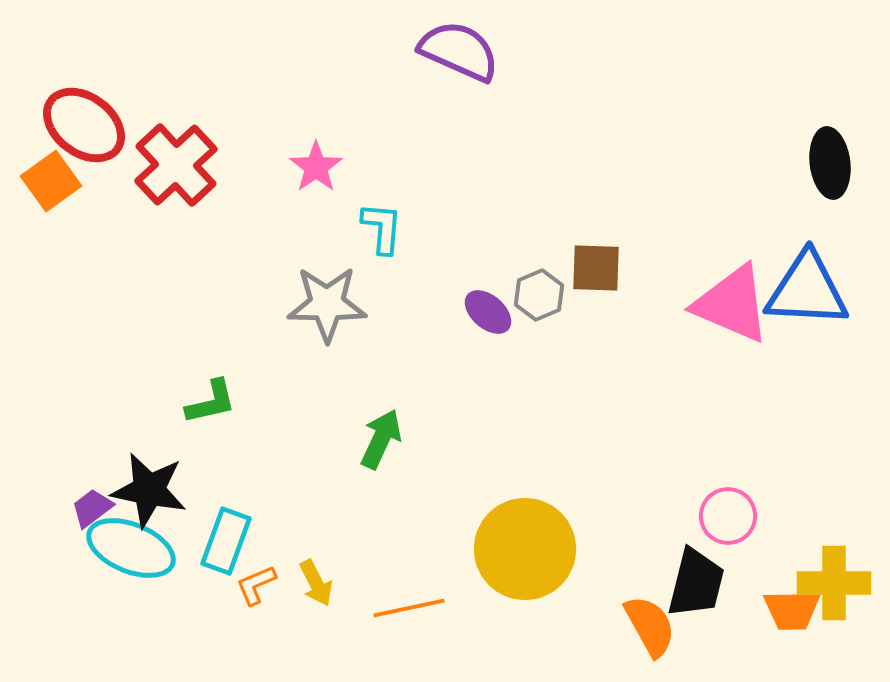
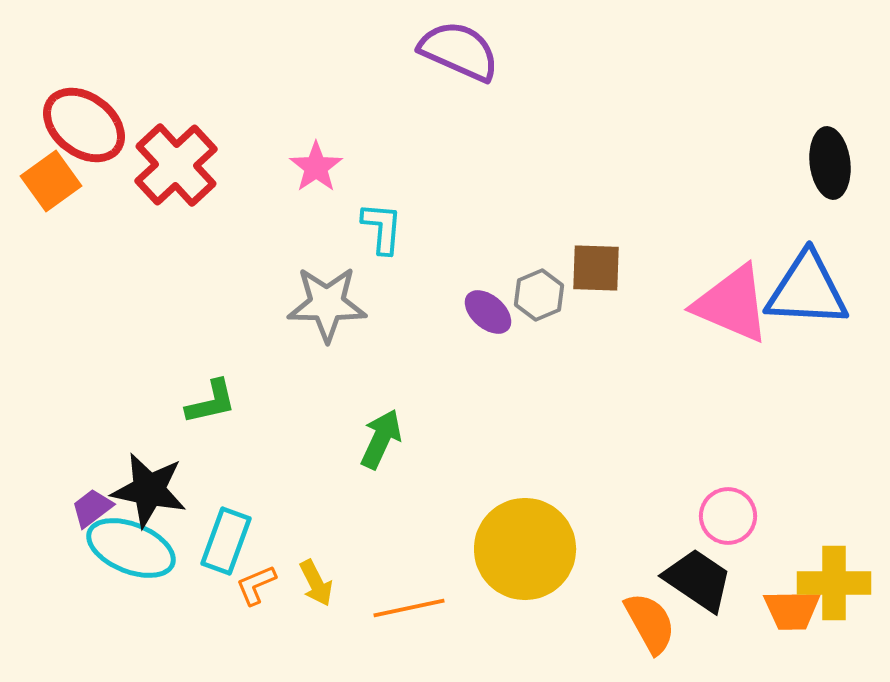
black trapezoid: moved 2 px right, 3 px up; rotated 70 degrees counterclockwise
orange semicircle: moved 3 px up
